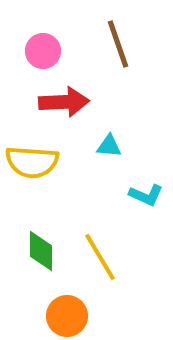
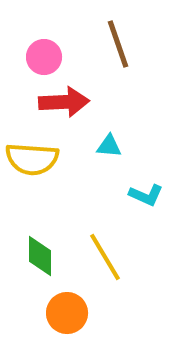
pink circle: moved 1 px right, 6 px down
yellow semicircle: moved 3 px up
green diamond: moved 1 px left, 5 px down
yellow line: moved 5 px right
orange circle: moved 3 px up
